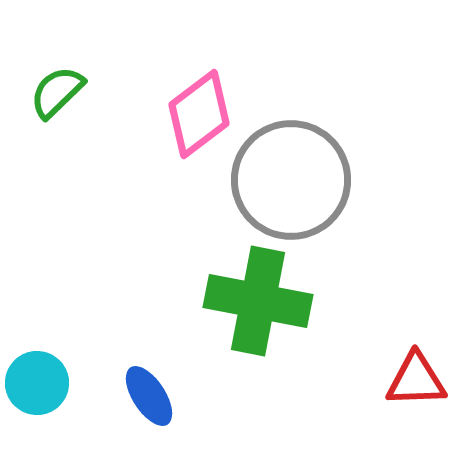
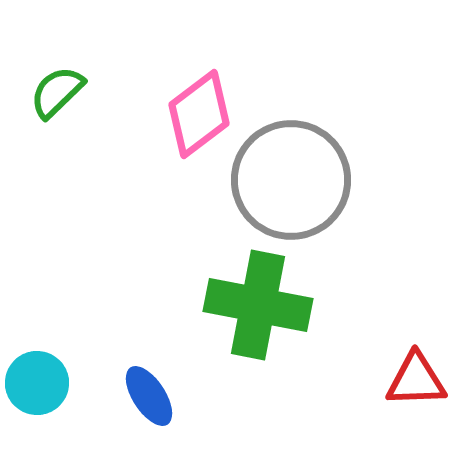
green cross: moved 4 px down
